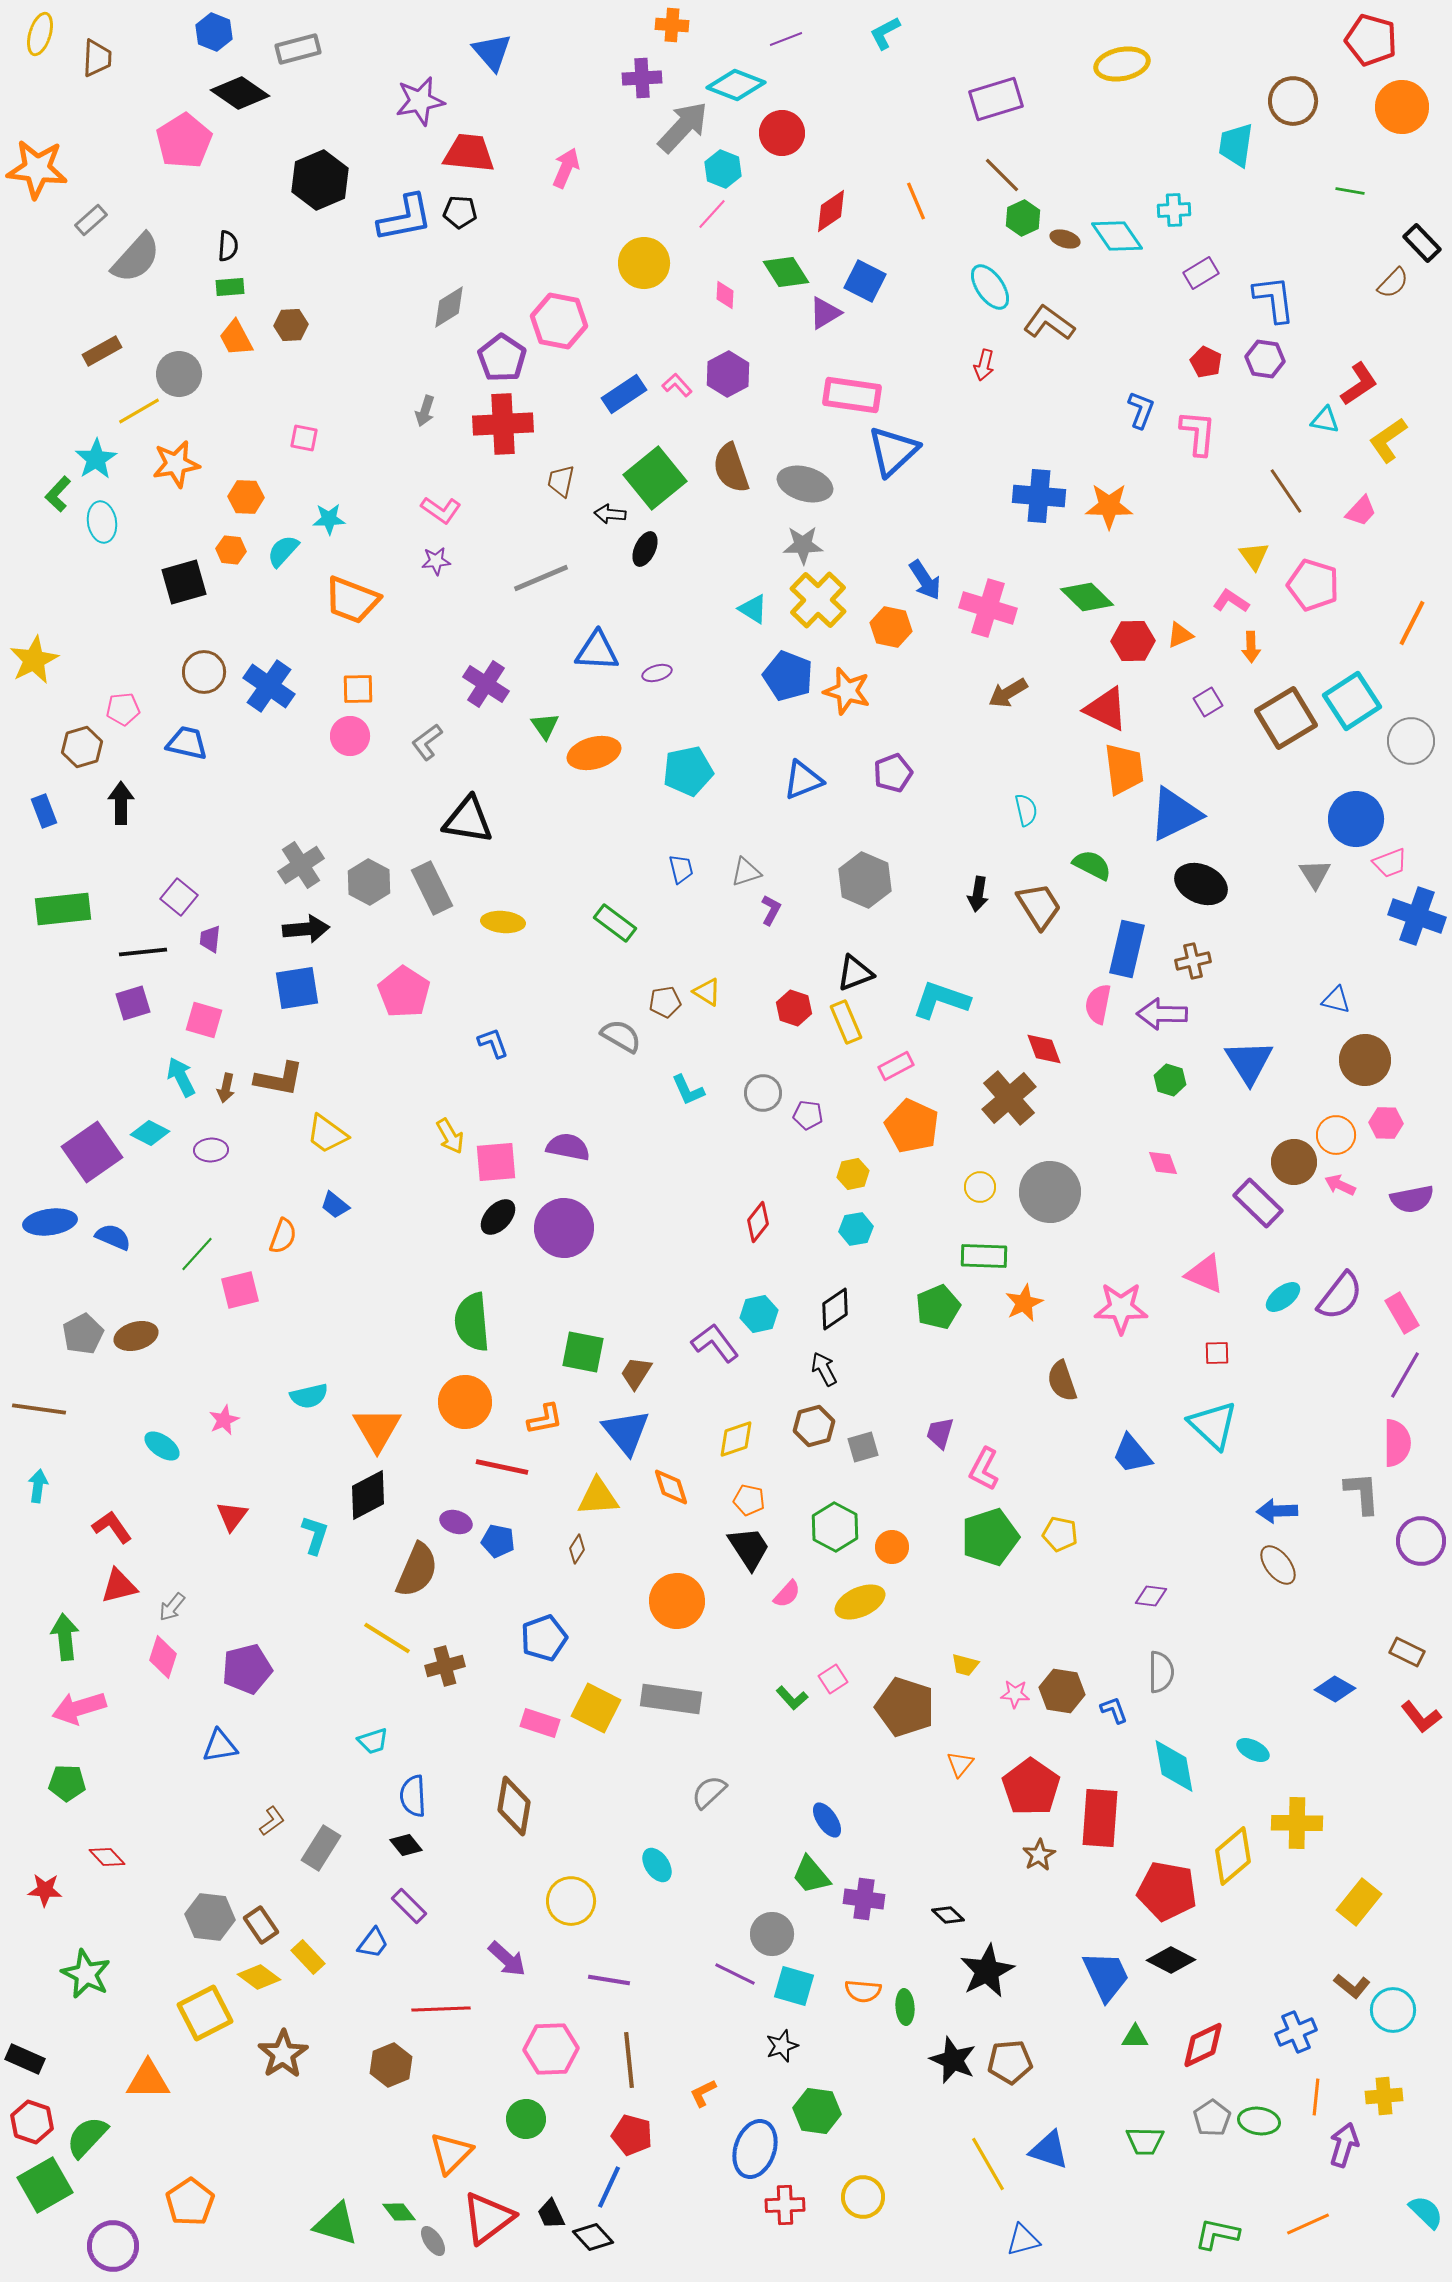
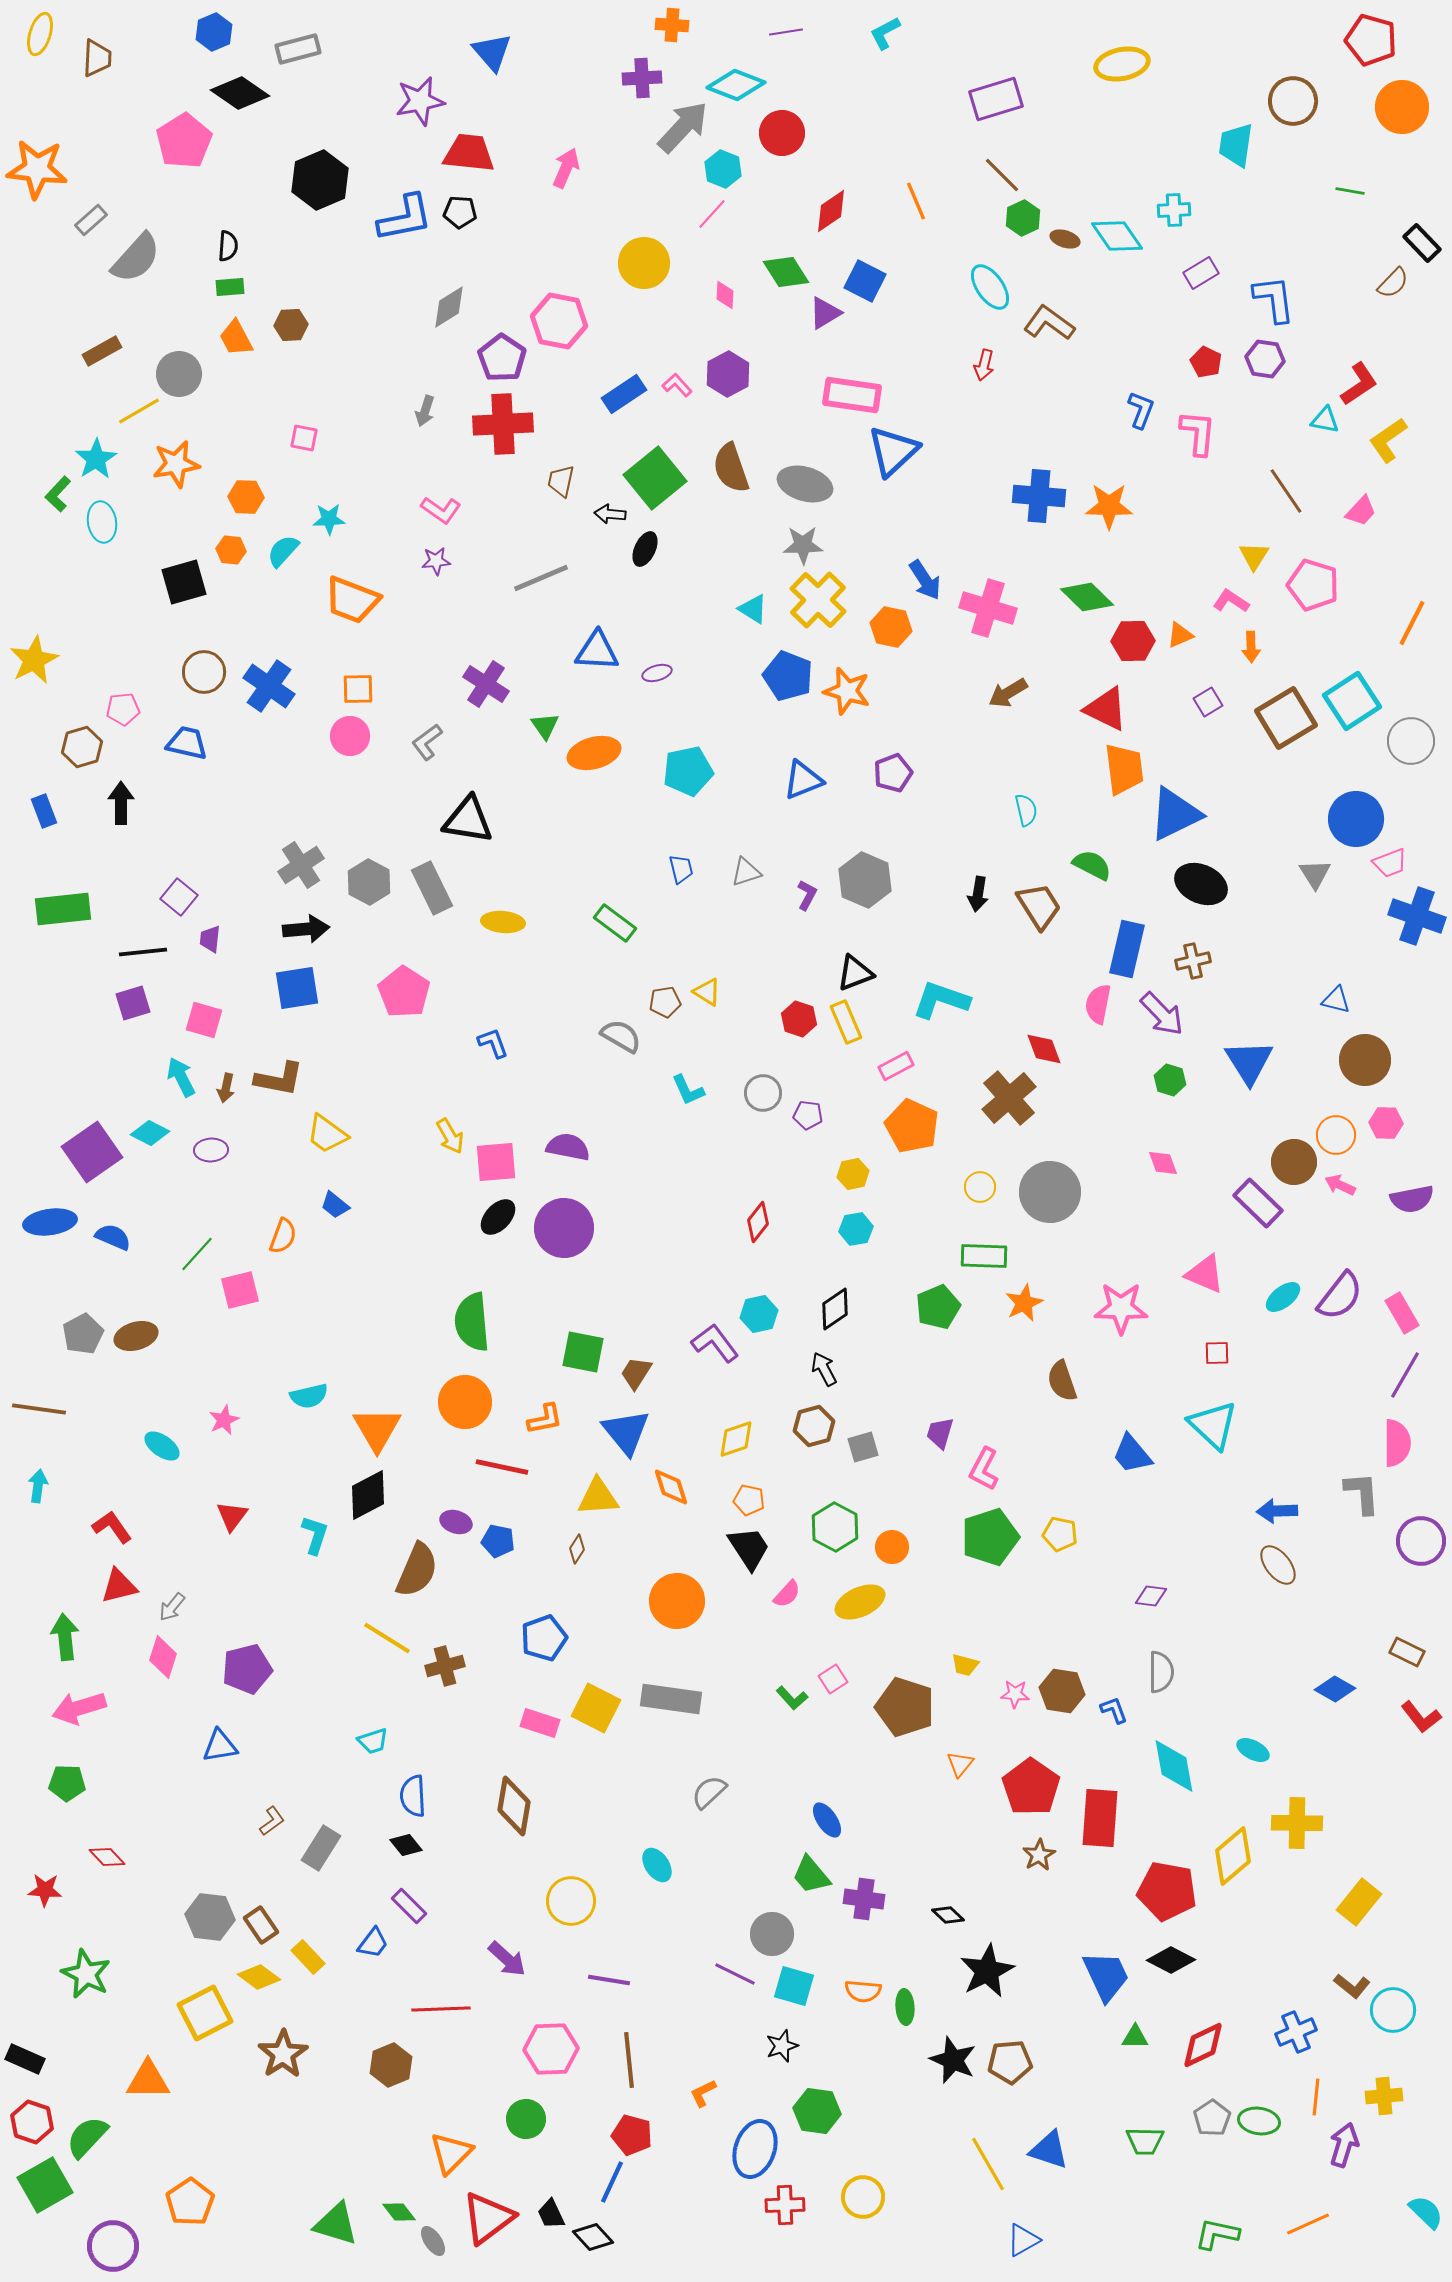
blue hexagon at (214, 32): rotated 15 degrees clockwise
purple line at (786, 39): moved 7 px up; rotated 12 degrees clockwise
yellow triangle at (1254, 556): rotated 8 degrees clockwise
purple L-shape at (771, 910): moved 36 px right, 15 px up
red hexagon at (794, 1008): moved 5 px right, 11 px down
purple arrow at (1162, 1014): rotated 135 degrees counterclockwise
blue line at (609, 2187): moved 3 px right, 5 px up
blue triangle at (1023, 2240): rotated 15 degrees counterclockwise
